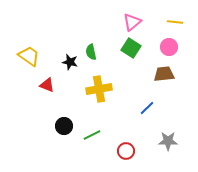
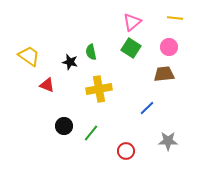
yellow line: moved 4 px up
green line: moved 1 px left, 2 px up; rotated 24 degrees counterclockwise
